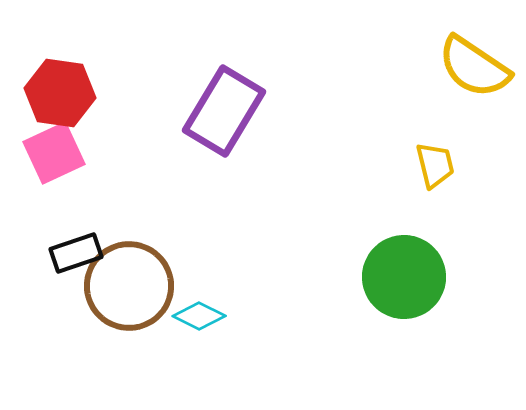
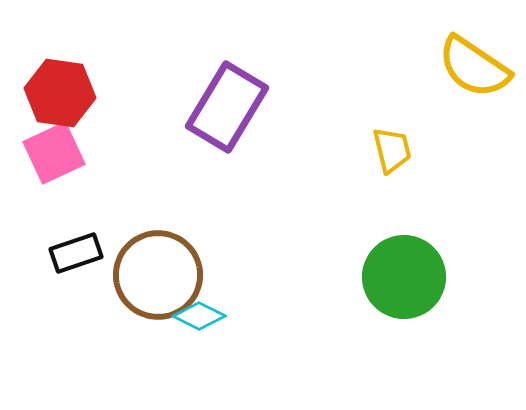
purple rectangle: moved 3 px right, 4 px up
yellow trapezoid: moved 43 px left, 15 px up
brown circle: moved 29 px right, 11 px up
